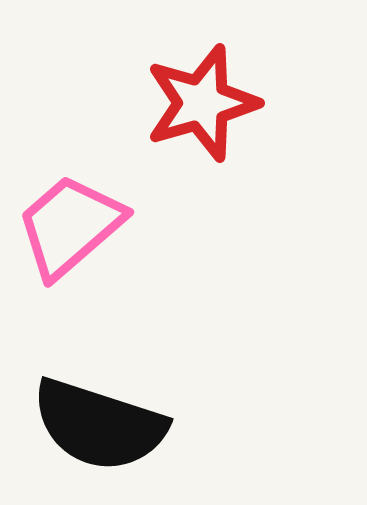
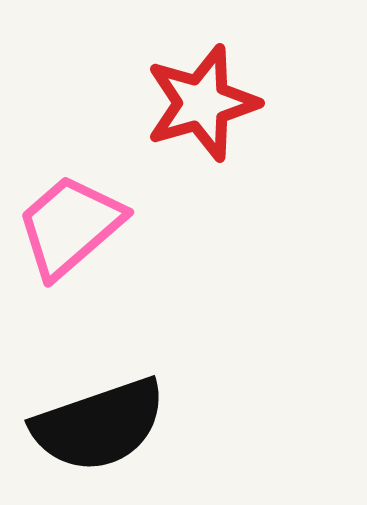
black semicircle: rotated 37 degrees counterclockwise
